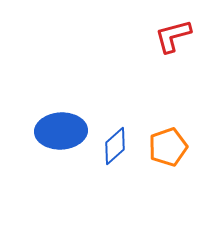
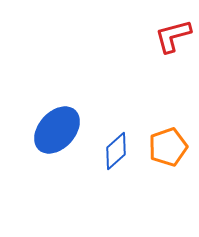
blue ellipse: moved 4 px left, 1 px up; rotated 45 degrees counterclockwise
blue diamond: moved 1 px right, 5 px down
